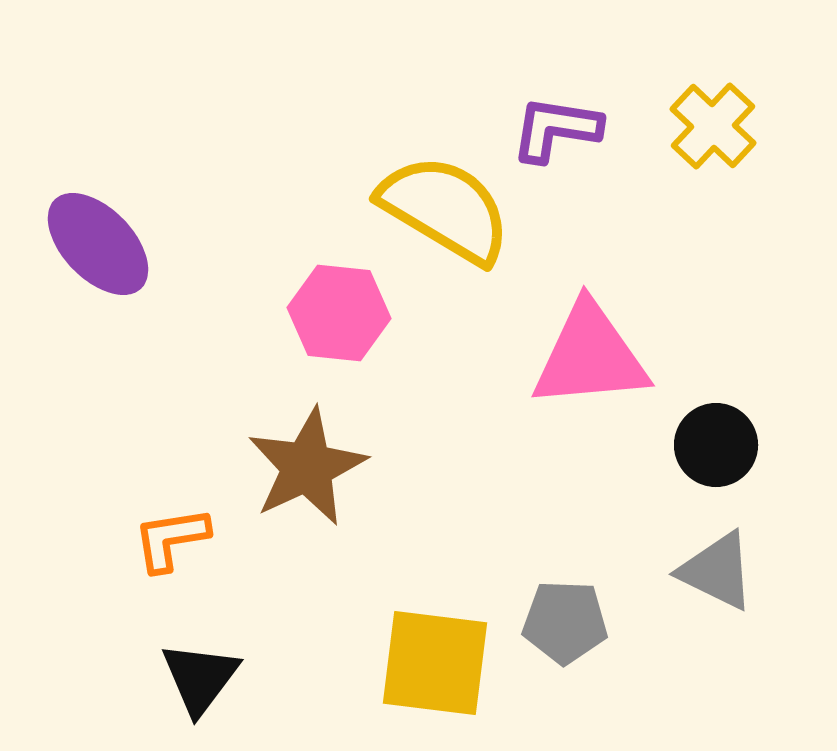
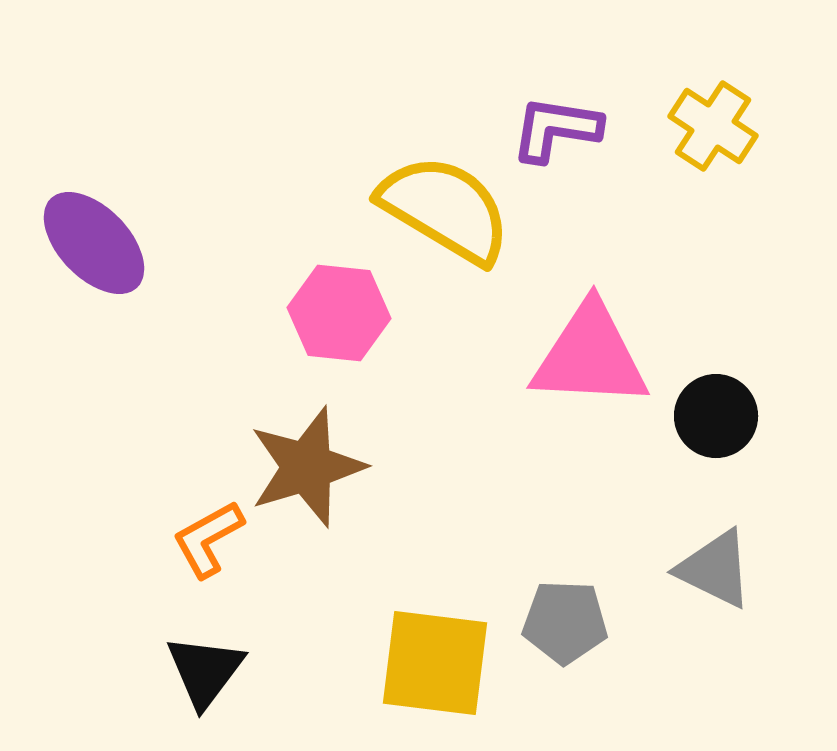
yellow cross: rotated 10 degrees counterclockwise
purple ellipse: moved 4 px left, 1 px up
pink triangle: rotated 8 degrees clockwise
black circle: moved 29 px up
brown star: rotated 8 degrees clockwise
orange L-shape: moved 37 px right; rotated 20 degrees counterclockwise
gray triangle: moved 2 px left, 2 px up
black triangle: moved 5 px right, 7 px up
